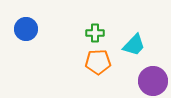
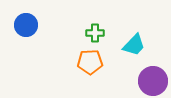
blue circle: moved 4 px up
orange pentagon: moved 8 px left
